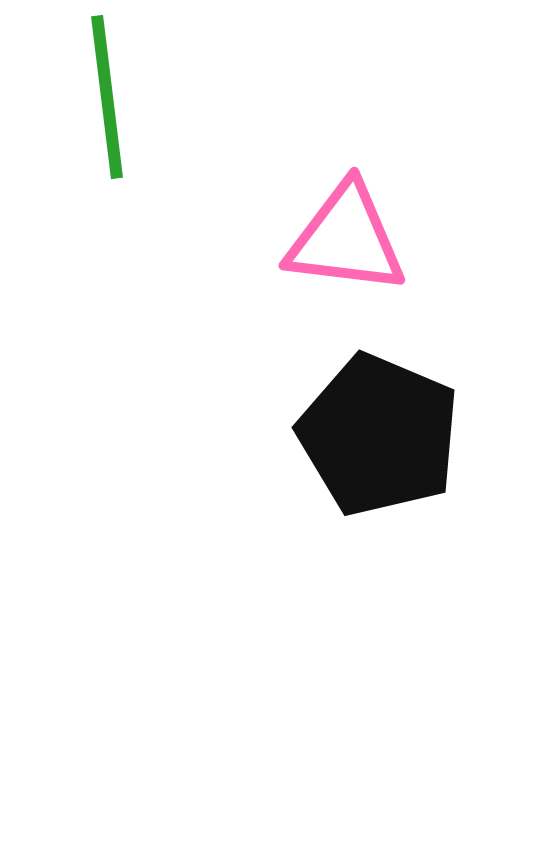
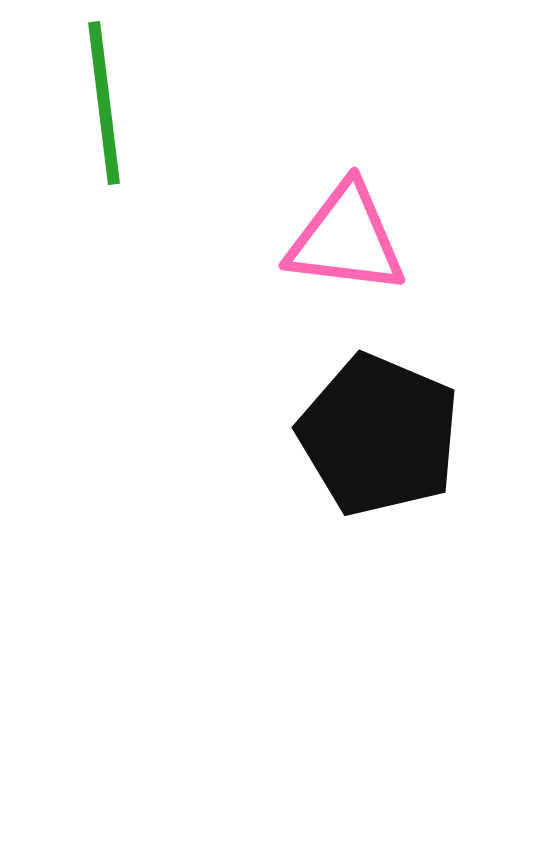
green line: moved 3 px left, 6 px down
